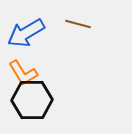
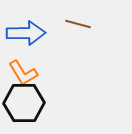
blue arrow: rotated 150 degrees counterclockwise
black hexagon: moved 8 px left, 3 px down
